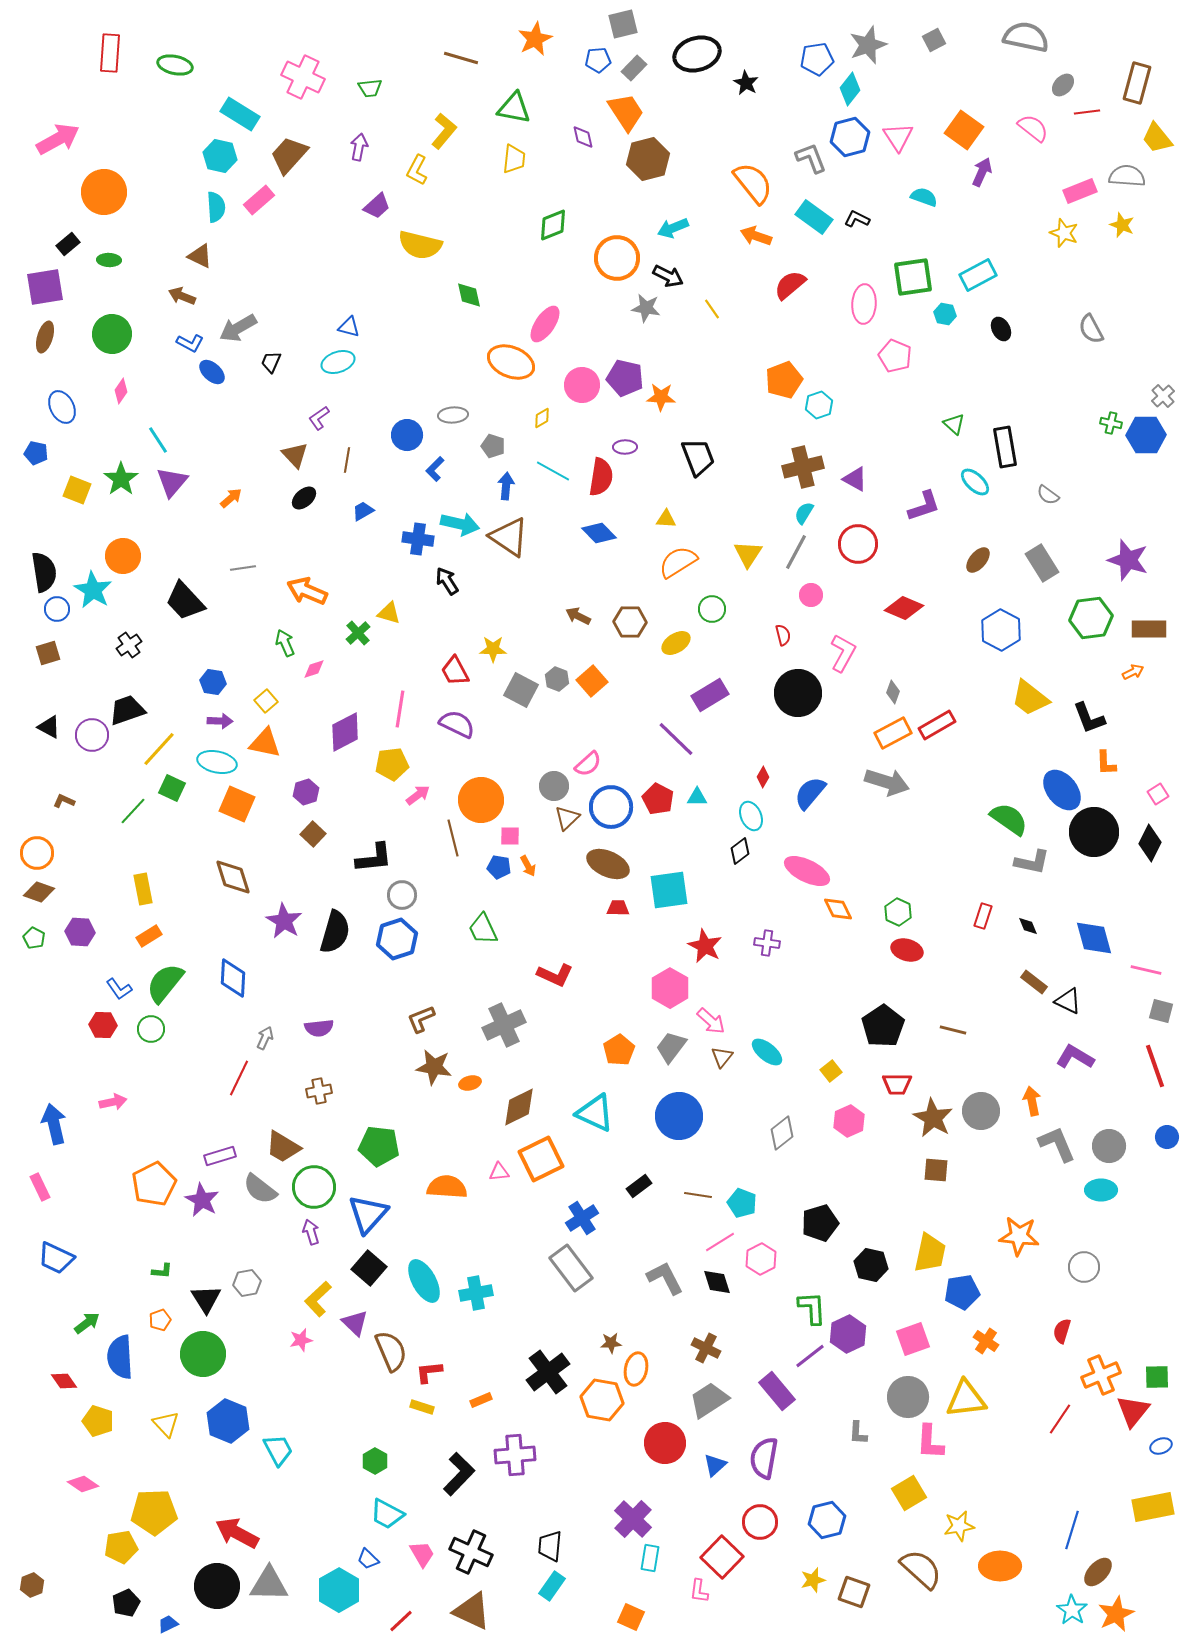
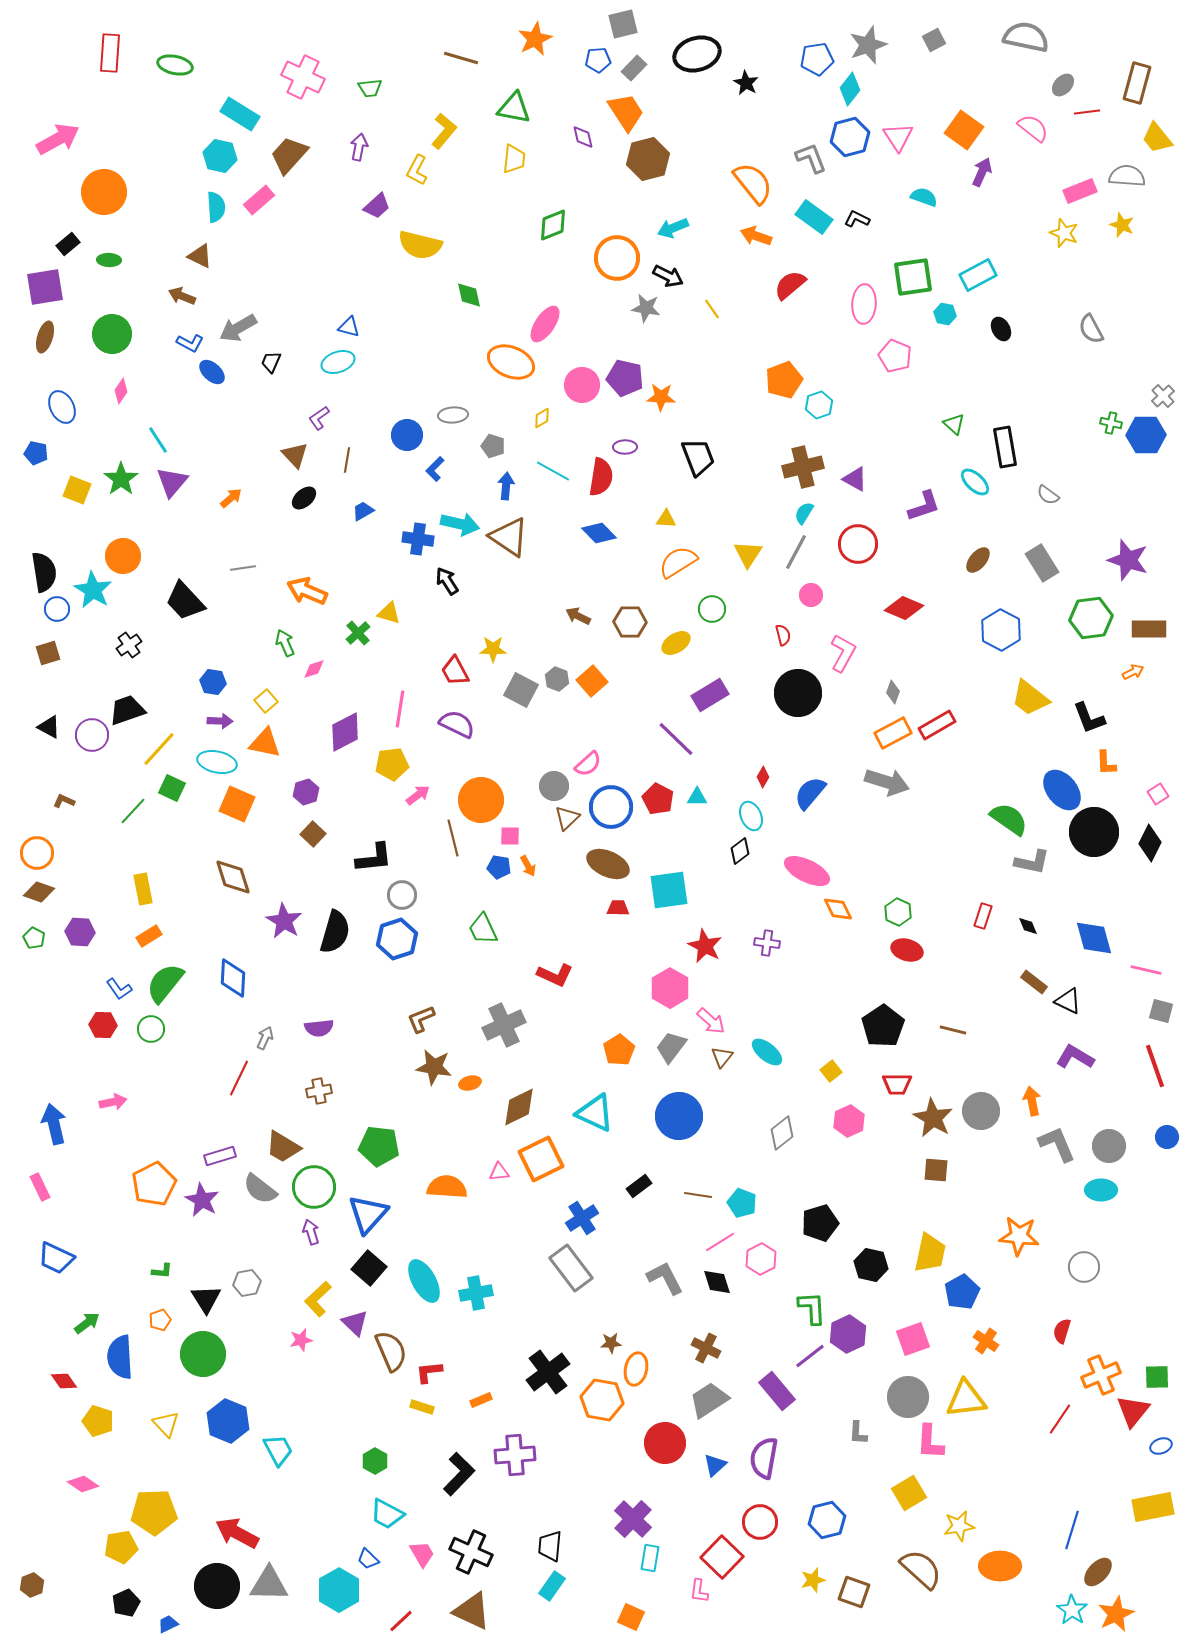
blue pentagon at (962, 1292): rotated 20 degrees counterclockwise
